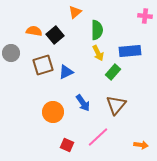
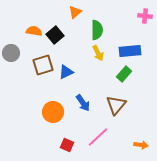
green rectangle: moved 11 px right, 2 px down
